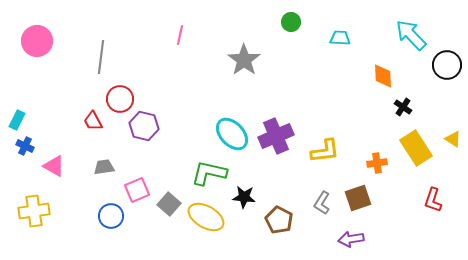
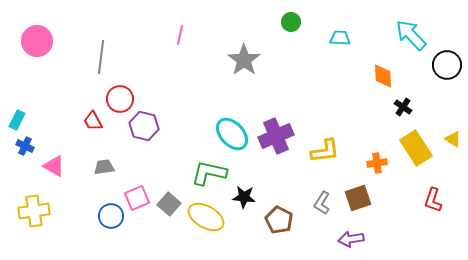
pink square: moved 8 px down
